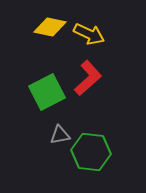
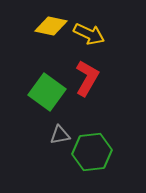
yellow diamond: moved 1 px right, 1 px up
red L-shape: moved 1 px left; rotated 18 degrees counterclockwise
green square: rotated 27 degrees counterclockwise
green hexagon: moved 1 px right; rotated 12 degrees counterclockwise
